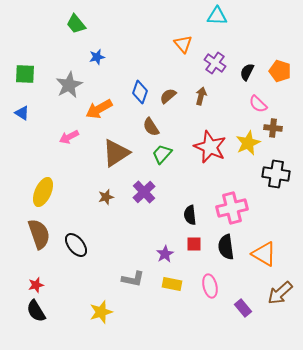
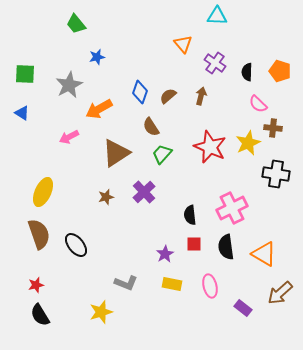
black semicircle at (247, 72): rotated 24 degrees counterclockwise
pink cross at (232, 208): rotated 12 degrees counterclockwise
gray L-shape at (133, 279): moved 7 px left, 4 px down; rotated 10 degrees clockwise
purple rectangle at (243, 308): rotated 12 degrees counterclockwise
black semicircle at (36, 311): moved 4 px right, 4 px down
